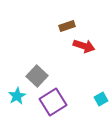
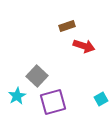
purple square: rotated 16 degrees clockwise
